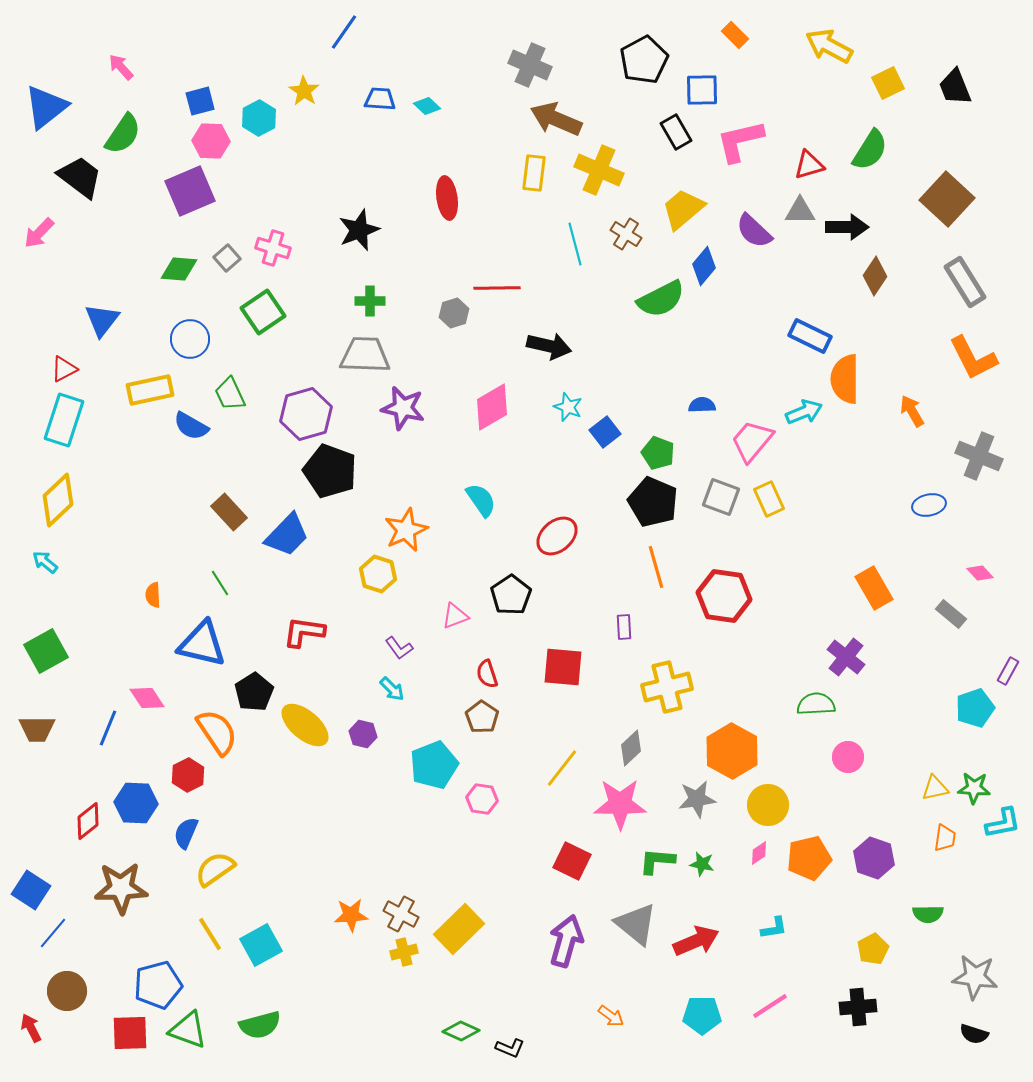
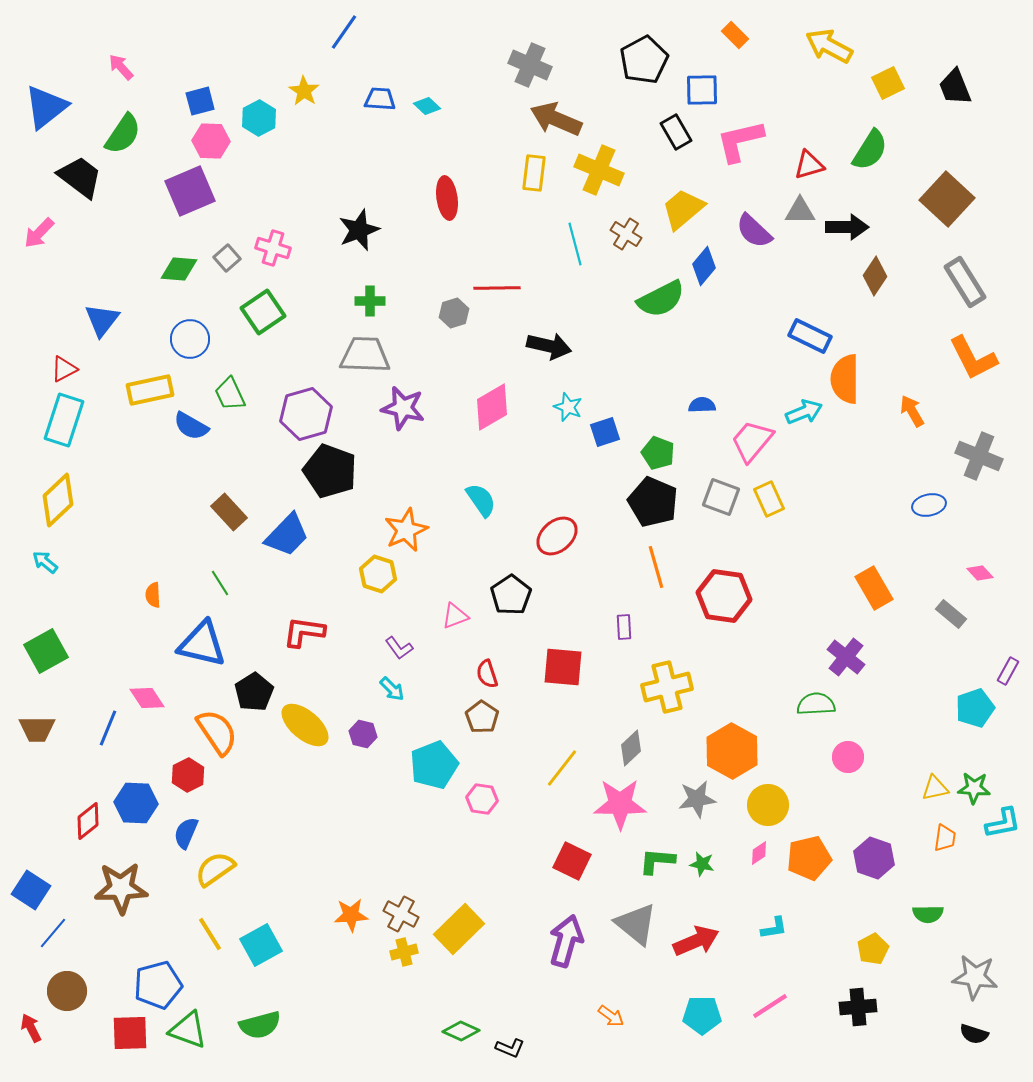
blue square at (605, 432): rotated 20 degrees clockwise
